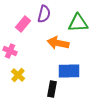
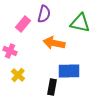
green triangle: moved 2 px right; rotated 15 degrees clockwise
orange arrow: moved 4 px left
black rectangle: moved 2 px up
